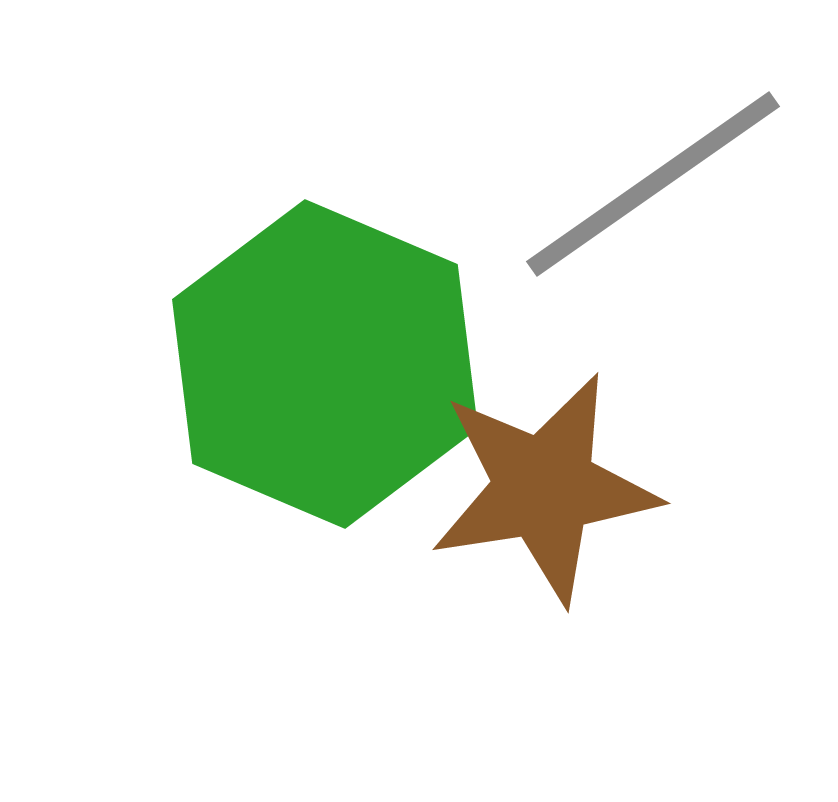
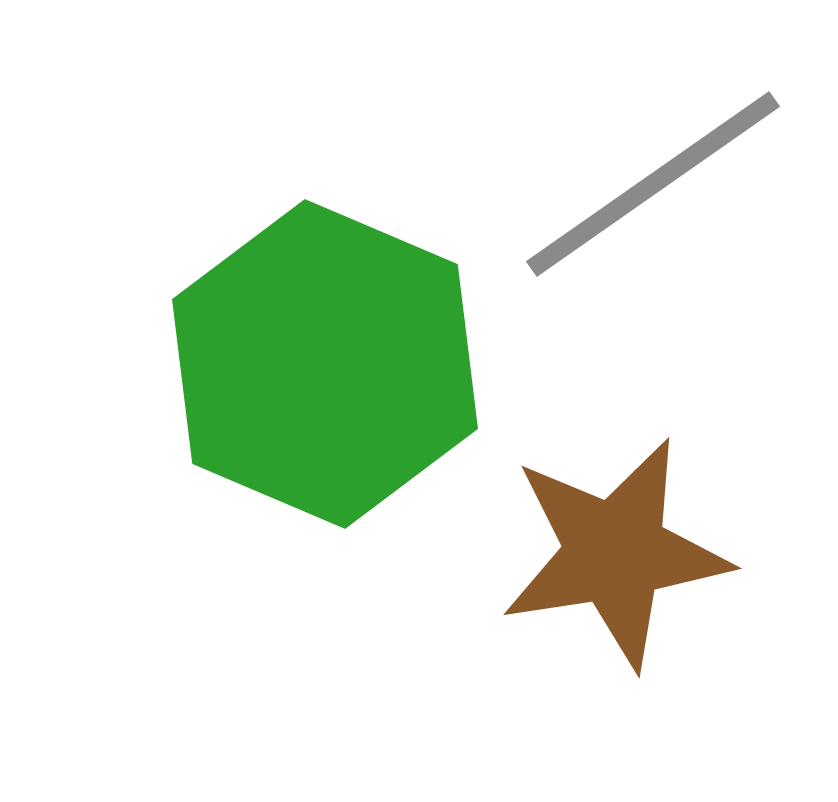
brown star: moved 71 px right, 65 px down
